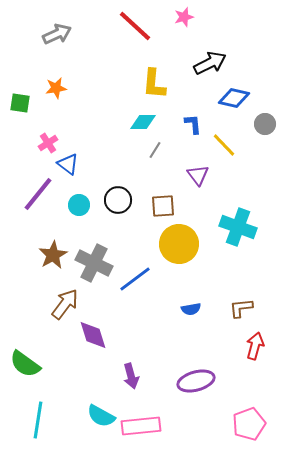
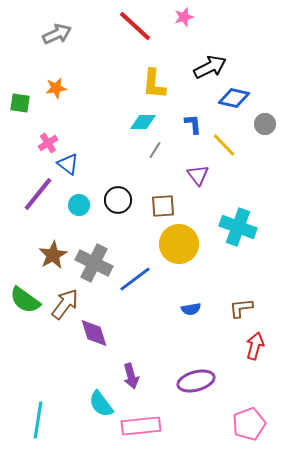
black arrow: moved 4 px down
purple diamond: moved 1 px right, 2 px up
green semicircle: moved 64 px up
cyan semicircle: moved 12 px up; rotated 24 degrees clockwise
